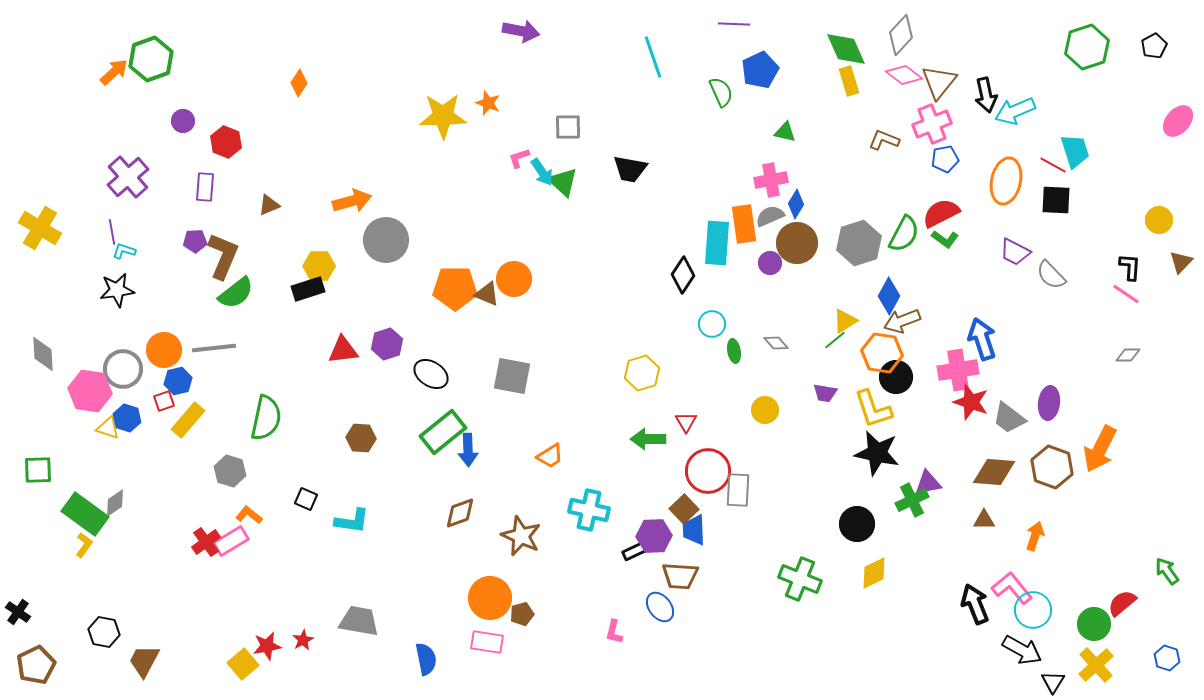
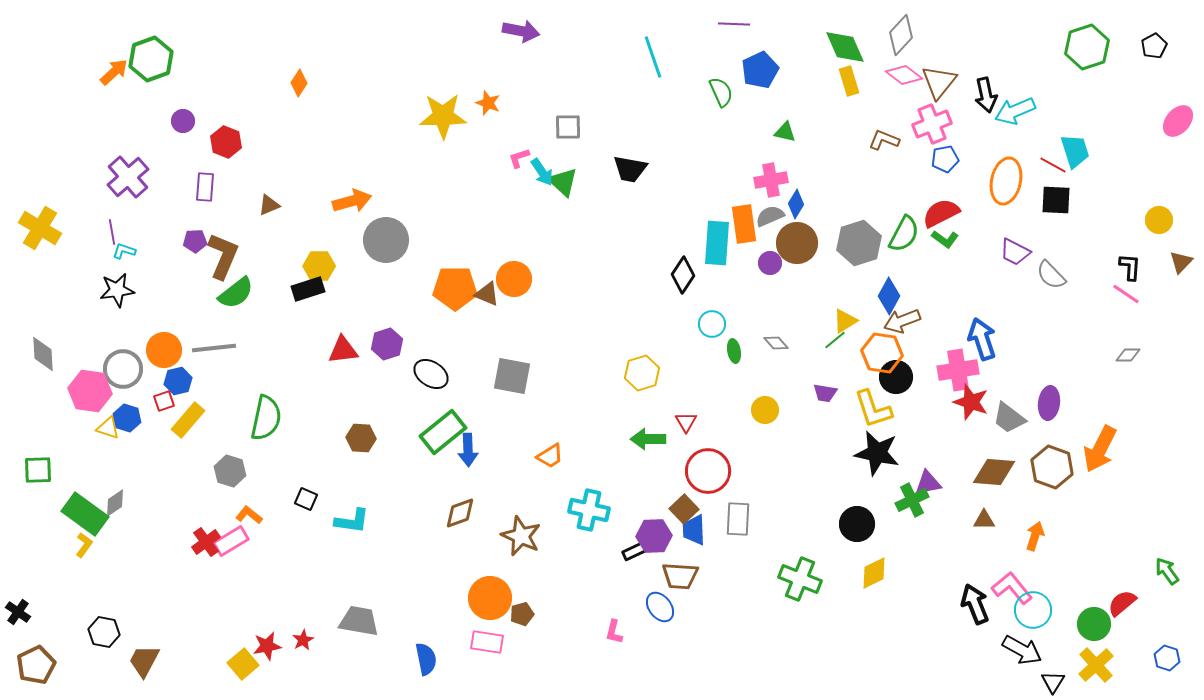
green diamond at (846, 49): moved 1 px left, 2 px up
gray rectangle at (738, 490): moved 29 px down
